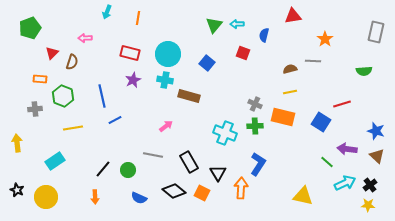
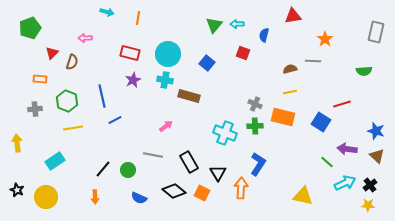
cyan arrow at (107, 12): rotated 96 degrees counterclockwise
green hexagon at (63, 96): moved 4 px right, 5 px down
